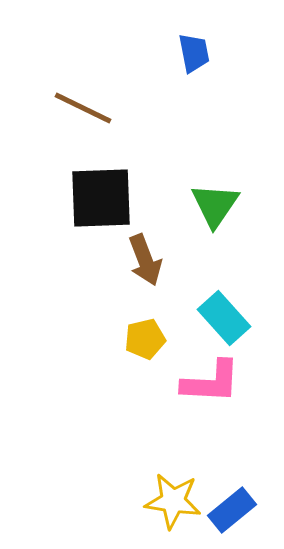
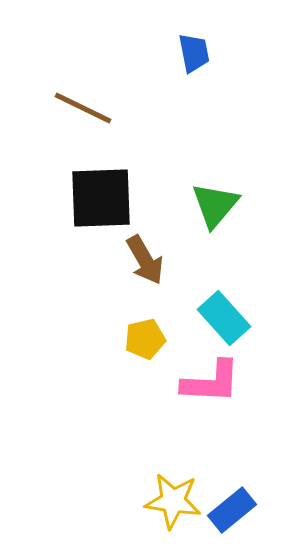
green triangle: rotated 6 degrees clockwise
brown arrow: rotated 9 degrees counterclockwise
